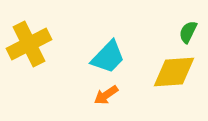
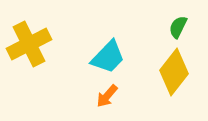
green semicircle: moved 10 px left, 5 px up
yellow diamond: rotated 48 degrees counterclockwise
orange arrow: moved 1 px right, 1 px down; rotated 15 degrees counterclockwise
